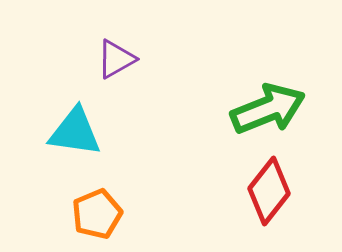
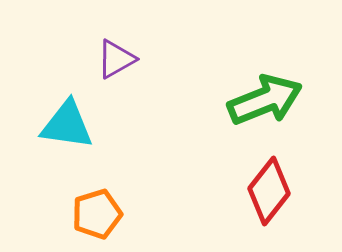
green arrow: moved 3 px left, 9 px up
cyan triangle: moved 8 px left, 7 px up
orange pentagon: rotated 6 degrees clockwise
